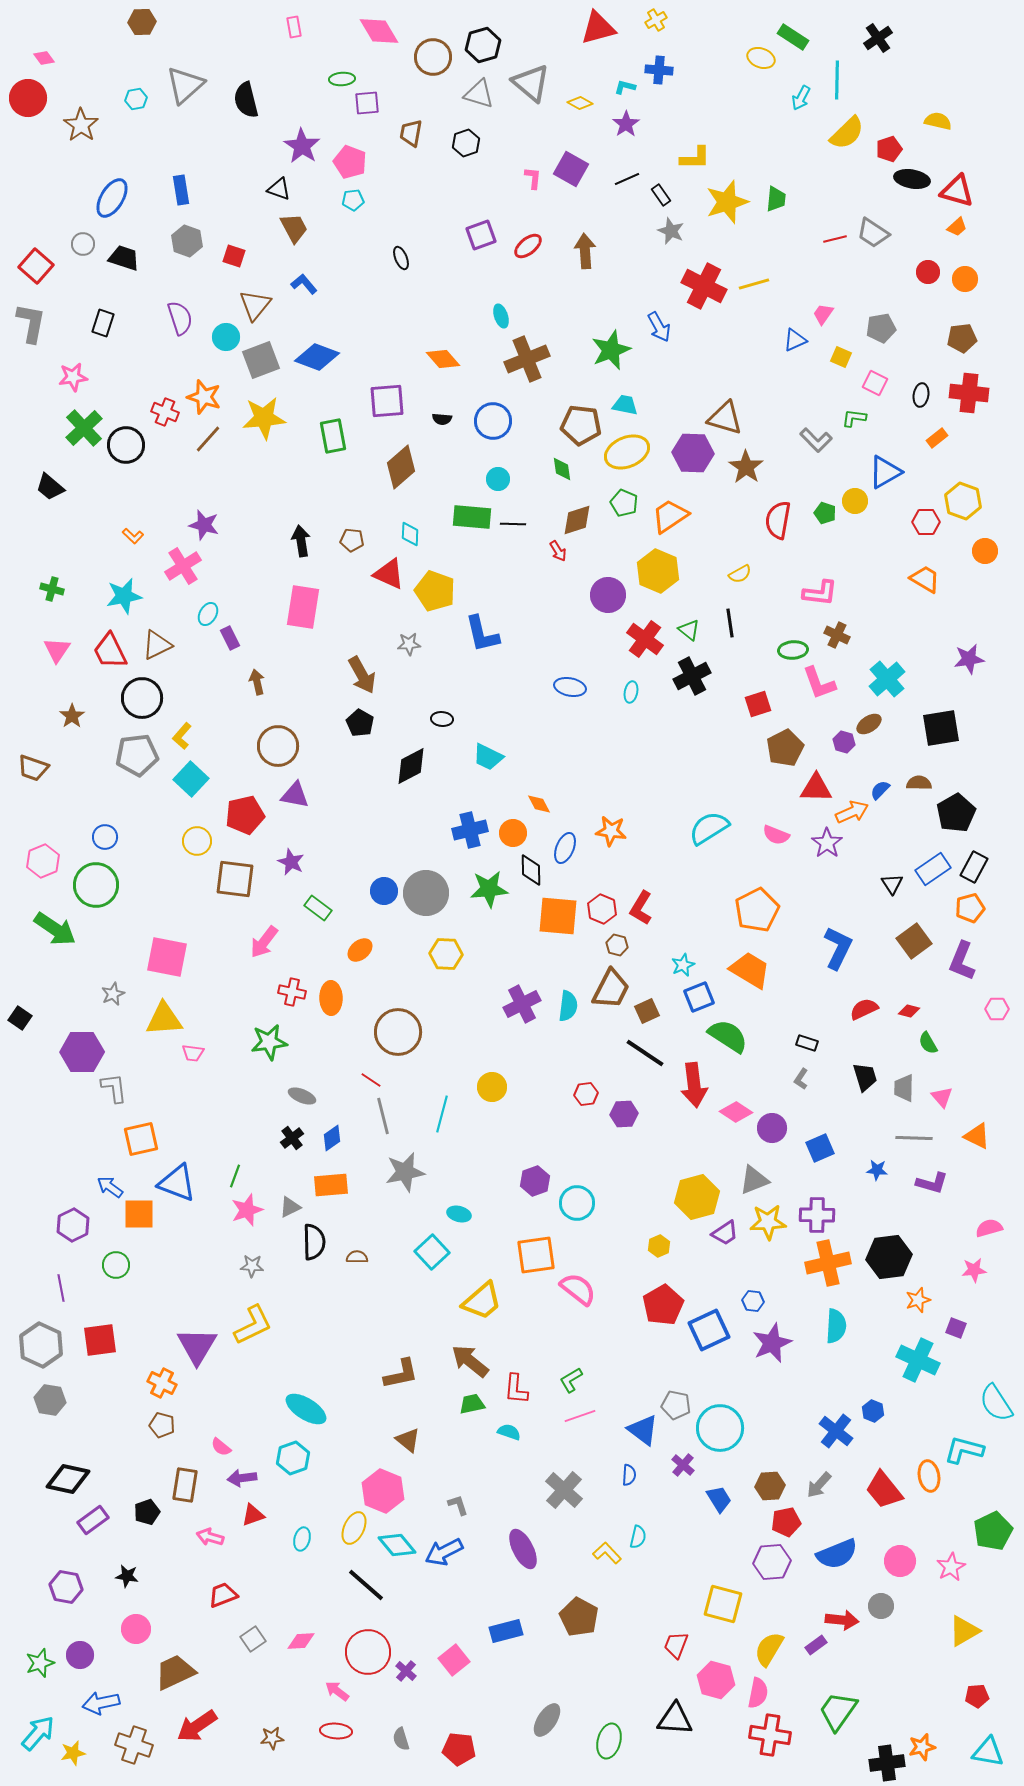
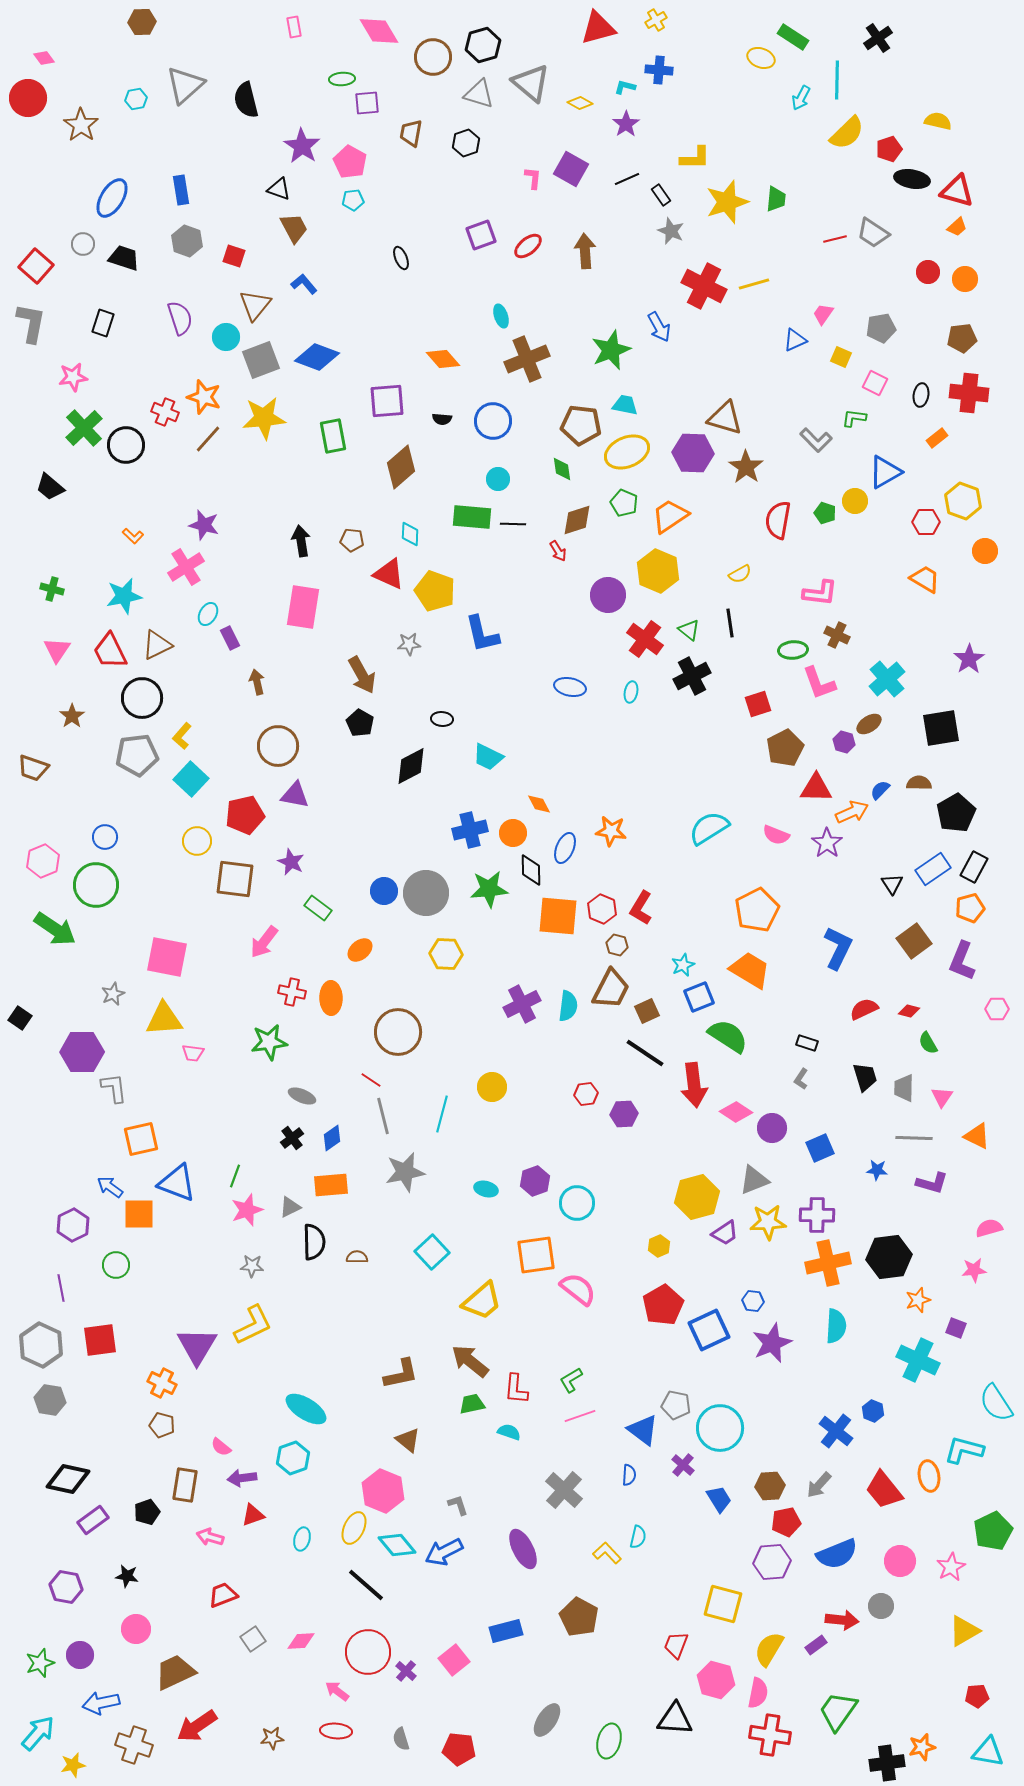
pink pentagon at (350, 162): rotated 8 degrees clockwise
pink cross at (183, 566): moved 3 px right, 1 px down
purple star at (969, 659): rotated 24 degrees counterclockwise
pink triangle at (942, 1097): rotated 15 degrees clockwise
cyan ellipse at (459, 1214): moved 27 px right, 25 px up
yellow star at (73, 1753): moved 12 px down
